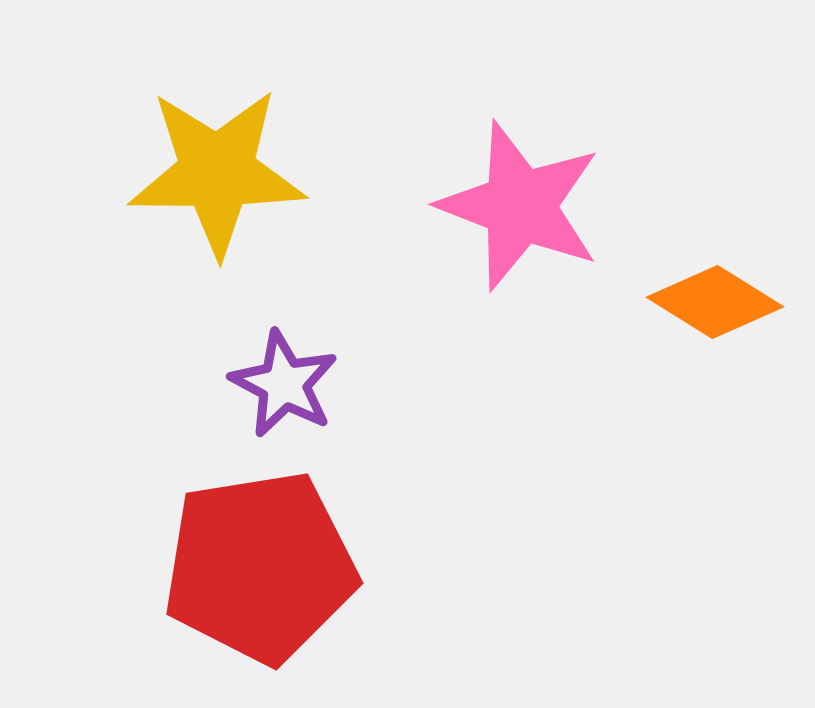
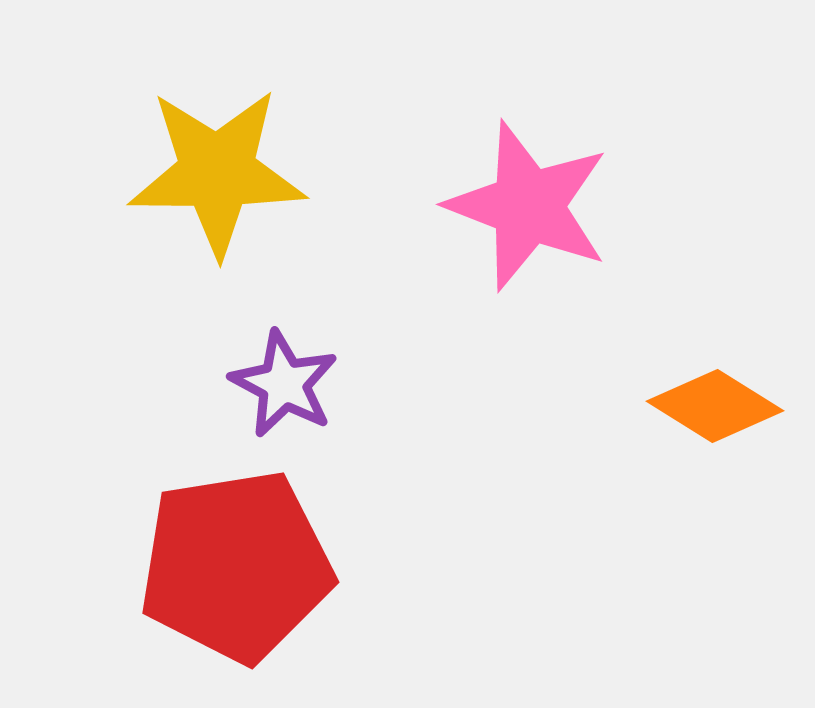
pink star: moved 8 px right
orange diamond: moved 104 px down
red pentagon: moved 24 px left, 1 px up
